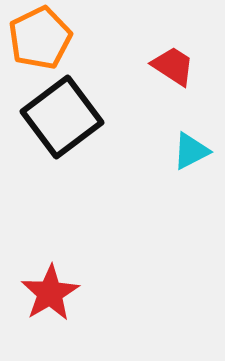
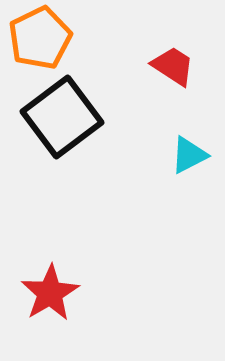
cyan triangle: moved 2 px left, 4 px down
